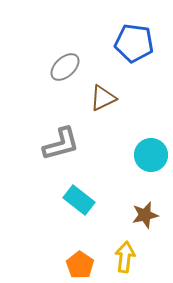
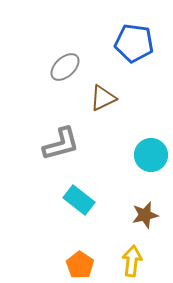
yellow arrow: moved 7 px right, 4 px down
